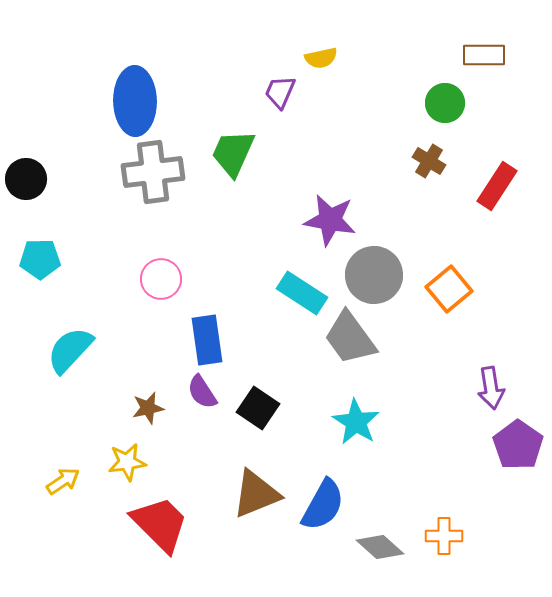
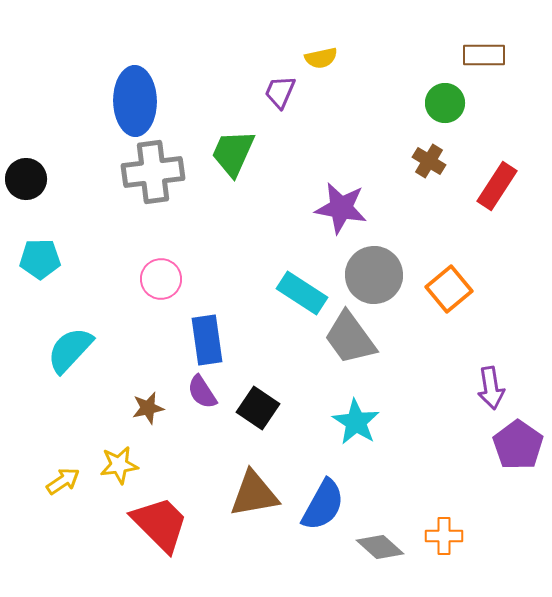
purple star: moved 11 px right, 12 px up
yellow star: moved 8 px left, 3 px down
brown triangle: moved 2 px left; rotated 12 degrees clockwise
